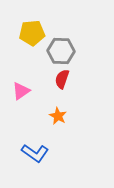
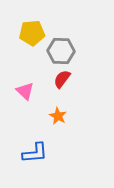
red semicircle: rotated 18 degrees clockwise
pink triangle: moved 4 px right; rotated 42 degrees counterclockwise
blue L-shape: rotated 40 degrees counterclockwise
